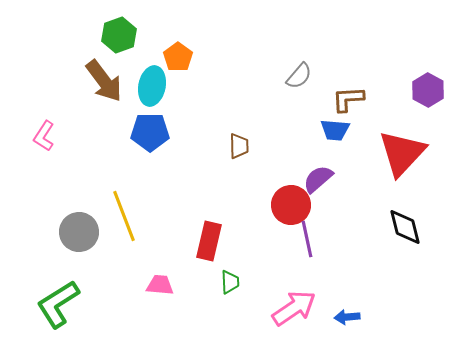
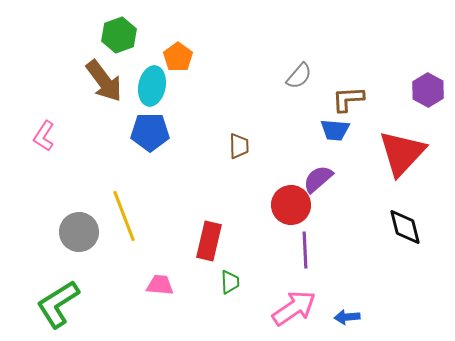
purple line: moved 2 px left, 11 px down; rotated 9 degrees clockwise
